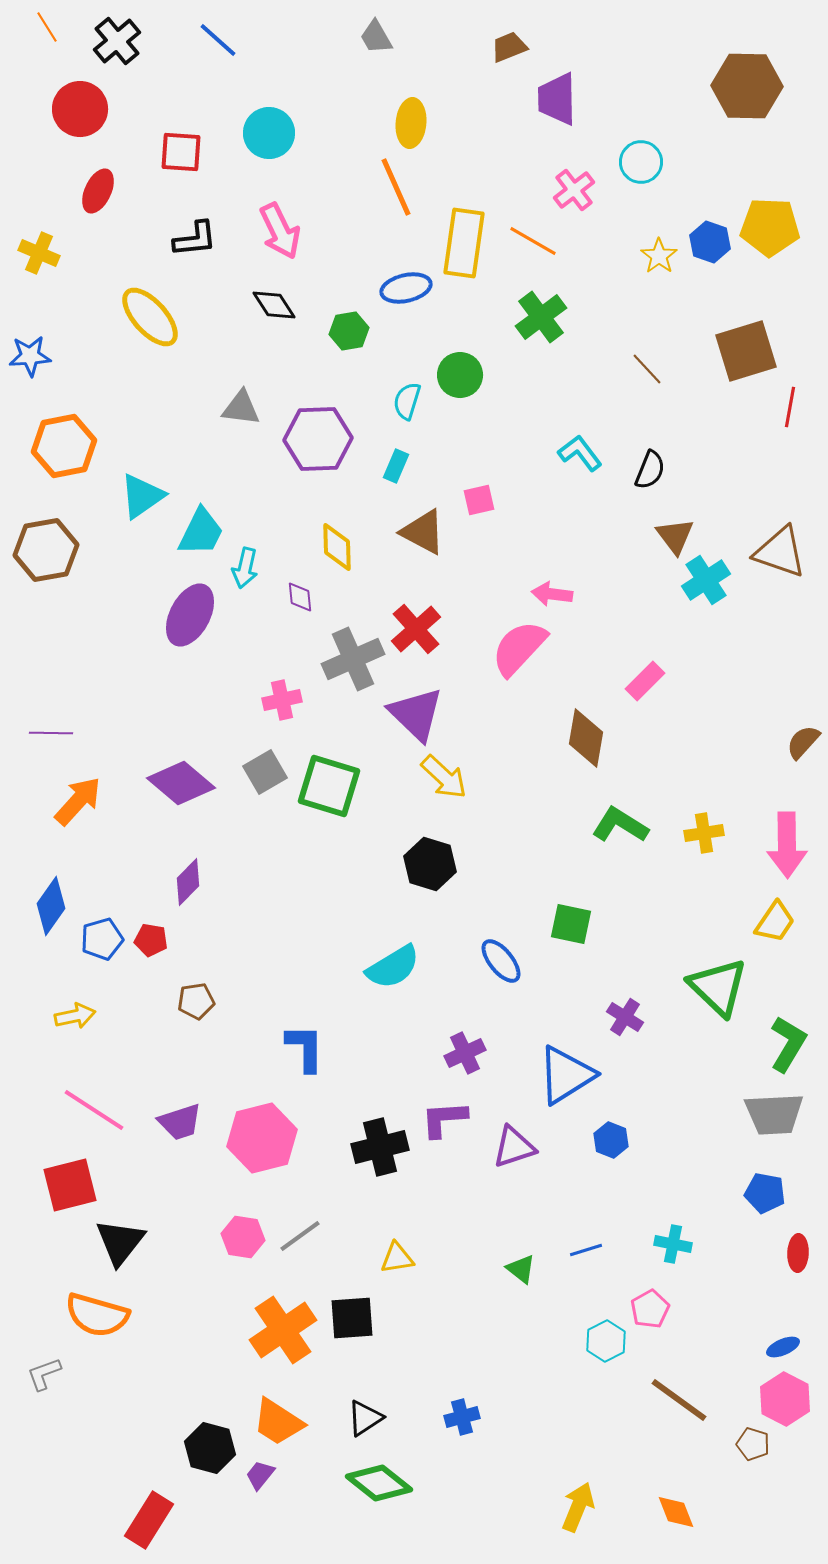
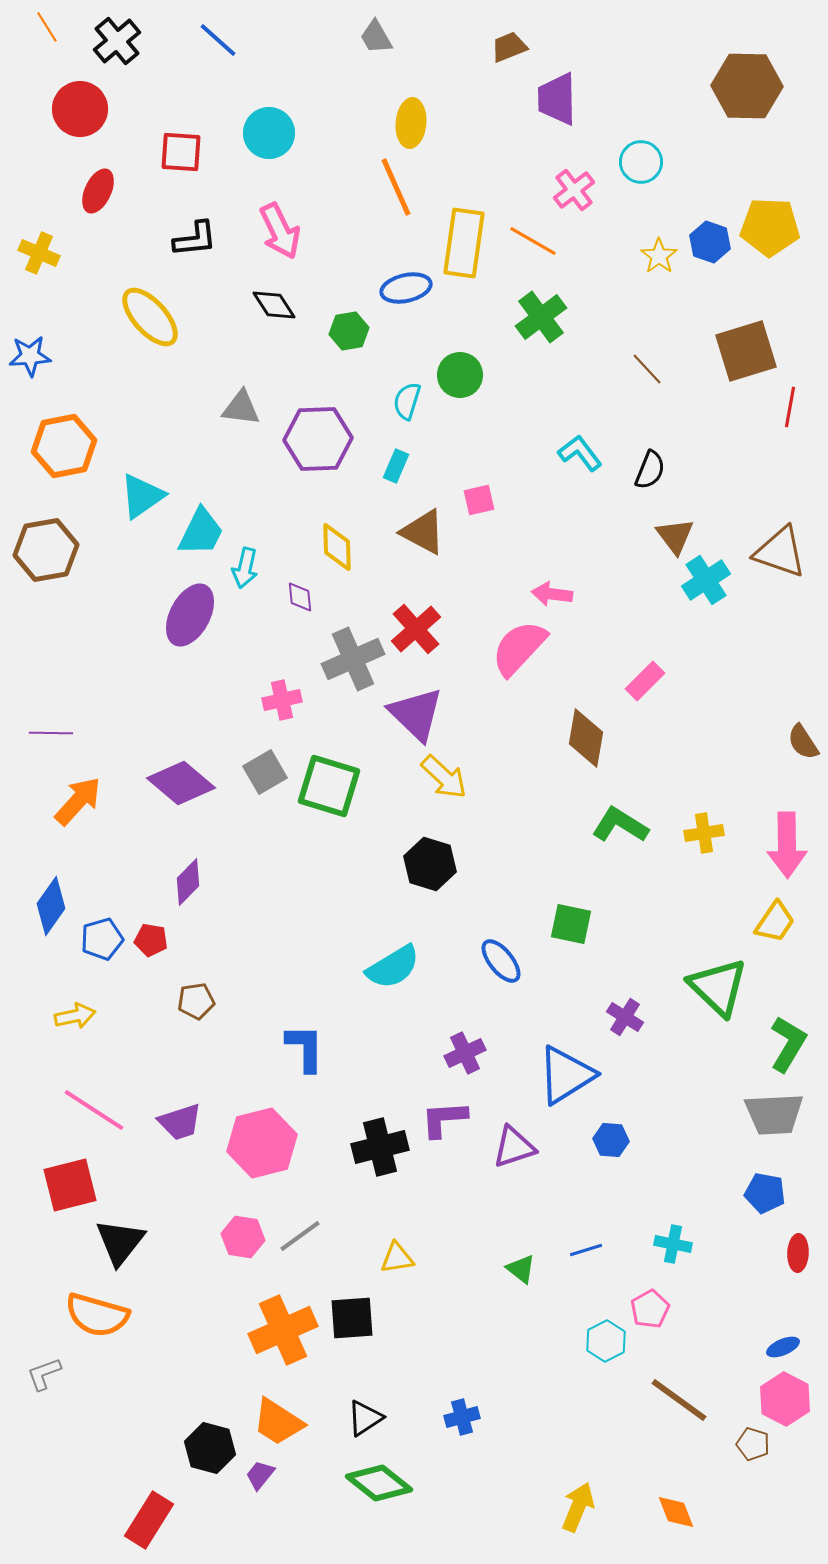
brown semicircle at (803, 742): rotated 75 degrees counterclockwise
pink hexagon at (262, 1138): moved 5 px down
blue hexagon at (611, 1140): rotated 16 degrees counterclockwise
orange cross at (283, 1330): rotated 10 degrees clockwise
